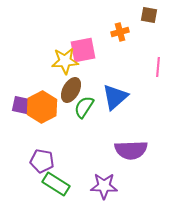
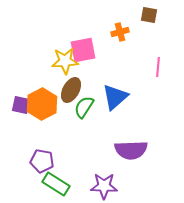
orange hexagon: moved 3 px up
